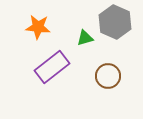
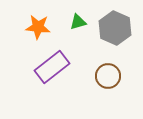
gray hexagon: moved 6 px down
green triangle: moved 7 px left, 16 px up
